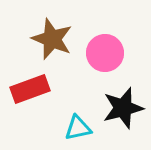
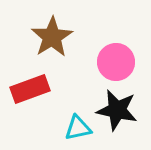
brown star: moved 2 px up; rotated 18 degrees clockwise
pink circle: moved 11 px right, 9 px down
black star: moved 6 px left, 2 px down; rotated 27 degrees clockwise
